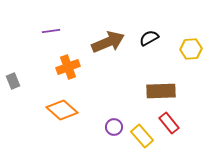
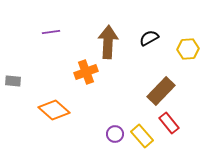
purple line: moved 1 px down
brown arrow: rotated 64 degrees counterclockwise
yellow hexagon: moved 3 px left
orange cross: moved 18 px right, 5 px down
gray rectangle: rotated 63 degrees counterclockwise
brown rectangle: rotated 44 degrees counterclockwise
orange diamond: moved 8 px left
purple circle: moved 1 px right, 7 px down
